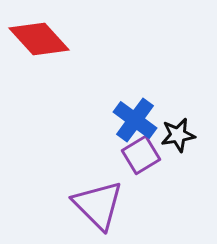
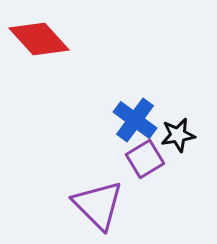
purple square: moved 4 px right, 4 px down
